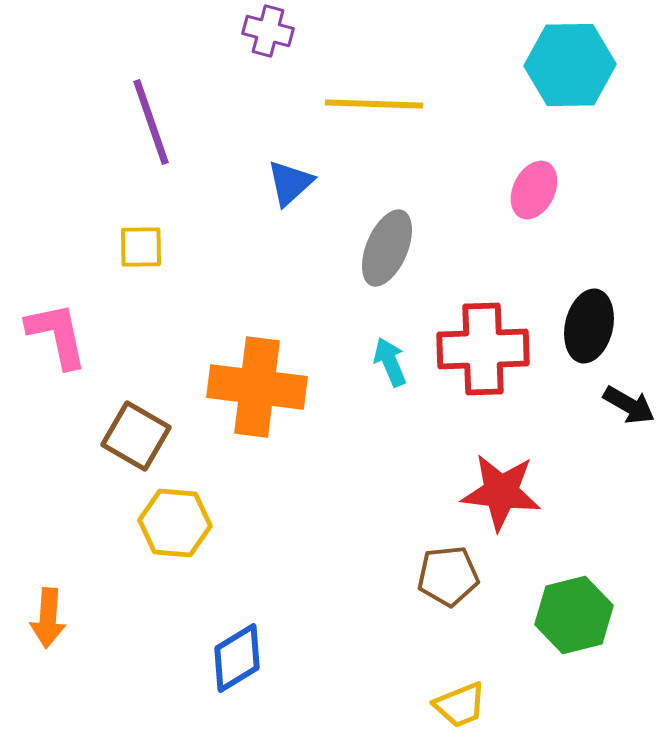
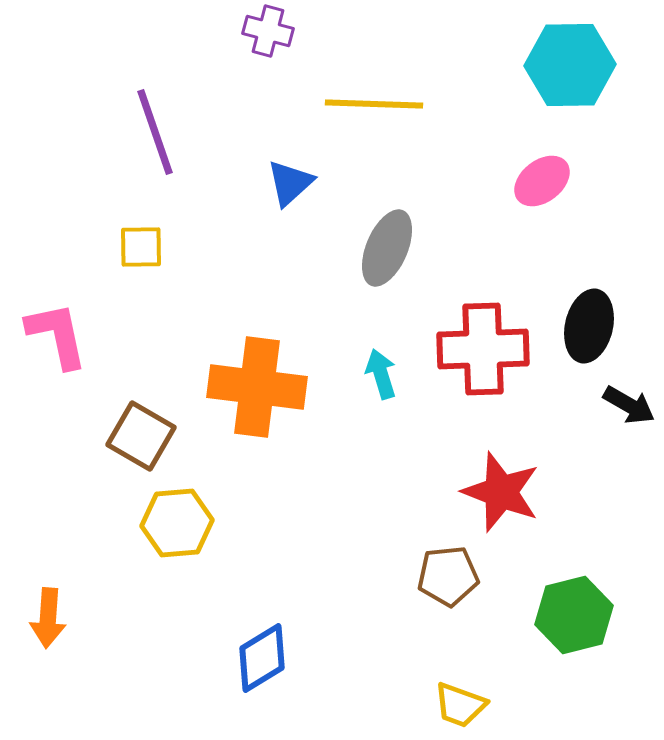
purple line: moved 4 px right, 10 px down
pink ellipse: moved 8 px right, 9 px up; rotated 26 degrees clockwise
cyan arrow: moved 9 px left, 12 px down; rotated 6 degrees clockwise
brown square: moved 5 px right
red star: rotated 14 degrees clockwise
yellow hexagon: moved 2 px right; rotated 10 degrees counterclockwise
blue diamond: moved 25 px right
yellow trapezoid: rotated 42 degrees clockwise
